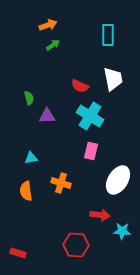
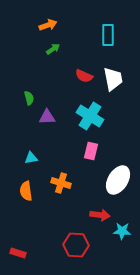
green arrow: moved 4 px down
red semicircle: moved 4 px right, 10 px up
purple triangle: moved 1 px down
